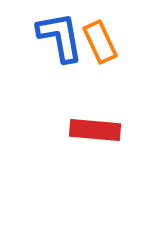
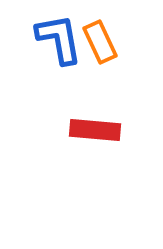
blue L-shape: moved 1 px left, 2 px down
